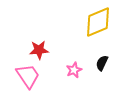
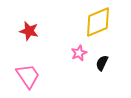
red star: moved 10 px left, 19 px up; rotated 18 degrees clockwise
pink star: moved 5 px right, 17 px up
